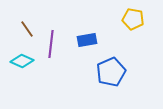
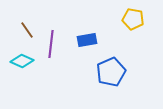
brown line: moved 1 px down
